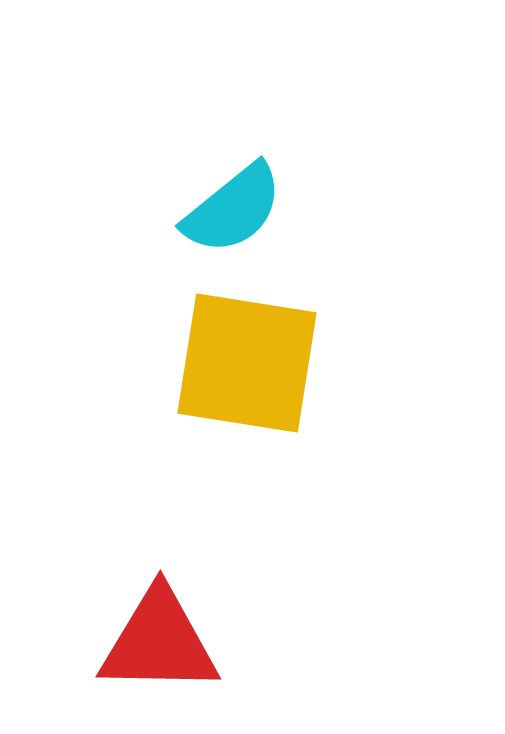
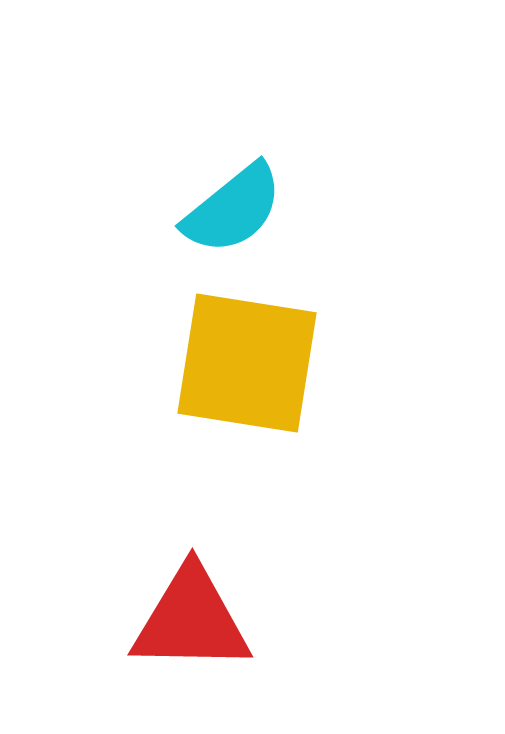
red triangle: moved 32 px right, 22 px up
